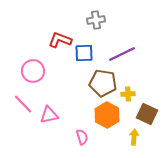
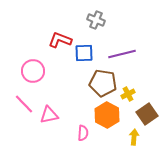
gray cross: rotated 30 degrees clockwise
purple line: rotated 12 degrees clockwise
yellow cross: rotated 24 degrees counterclockwise
pink line: moved 1 px right
brown square: rotated 30 degrees clockwise
pink semicircle: moved 1 px right, 4 px up; rotated 21 degrees clockwise
